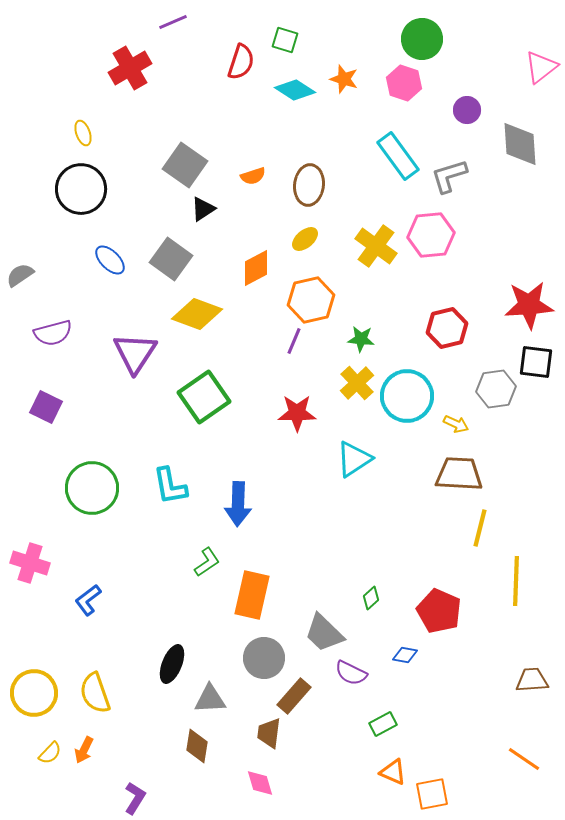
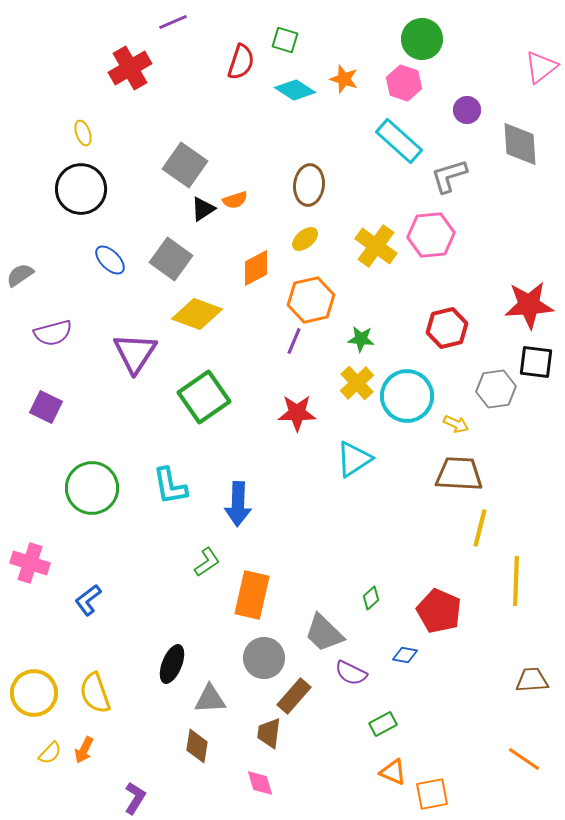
cyan rectangle at (398, 156): moved 1 px right, 15 px up; rotated 12 degrees counterclockwise
orange semicircle at (253, 176): moved 18 px left, 24 px down
